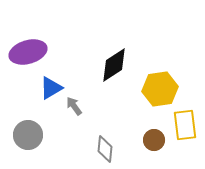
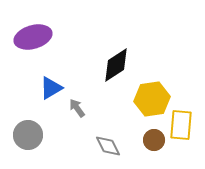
purple ellipse: moved 5 px right, 15 px up
black diamond: moved 2 px right
yellow hexagon: moved 8 px left, 10 px down
gray arrow: moved 3 px right, 2 px down
yellow rectangle: moved 4 px left; rotated 12 degrees clockwise
gray diamond: moved 3 px right, 3 px up; rotated 32 degrees counterclockwise
